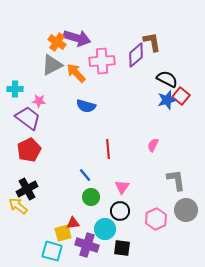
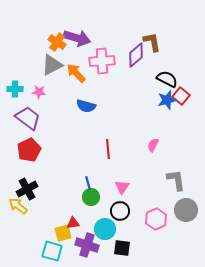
pink star: moved 9 px up
blue line: moved 3 px right, 8 px down; rotated 24 degrees clockwise
